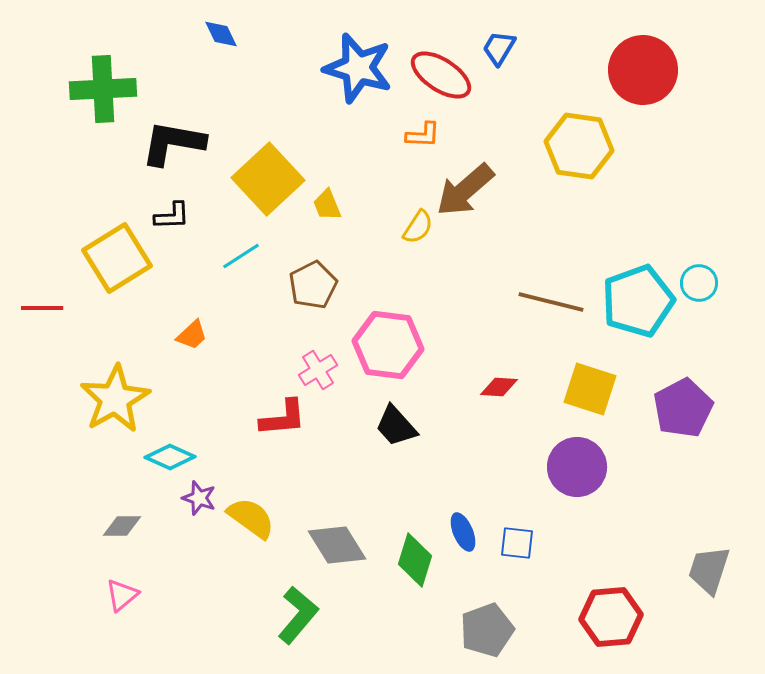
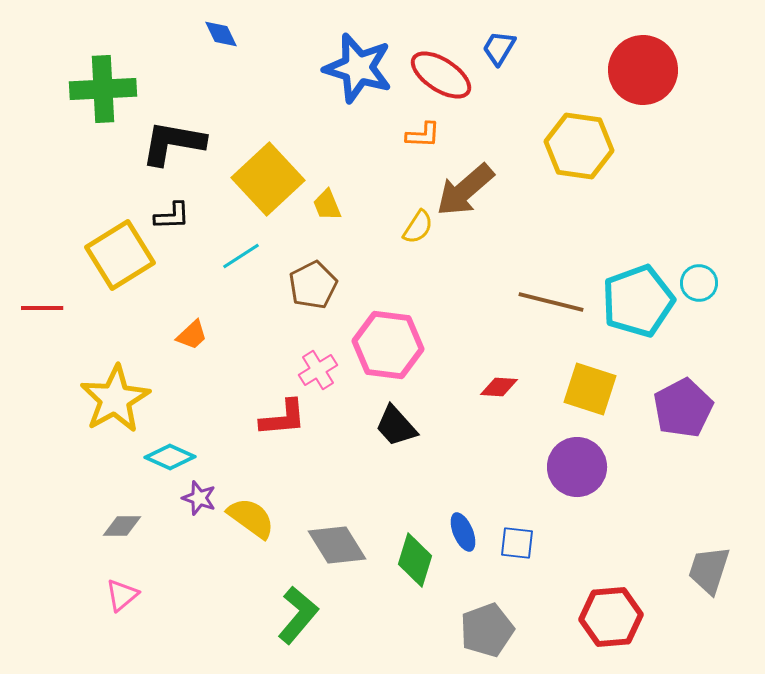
yellow square at (117, 258): moved 3 px right, 3 px up
